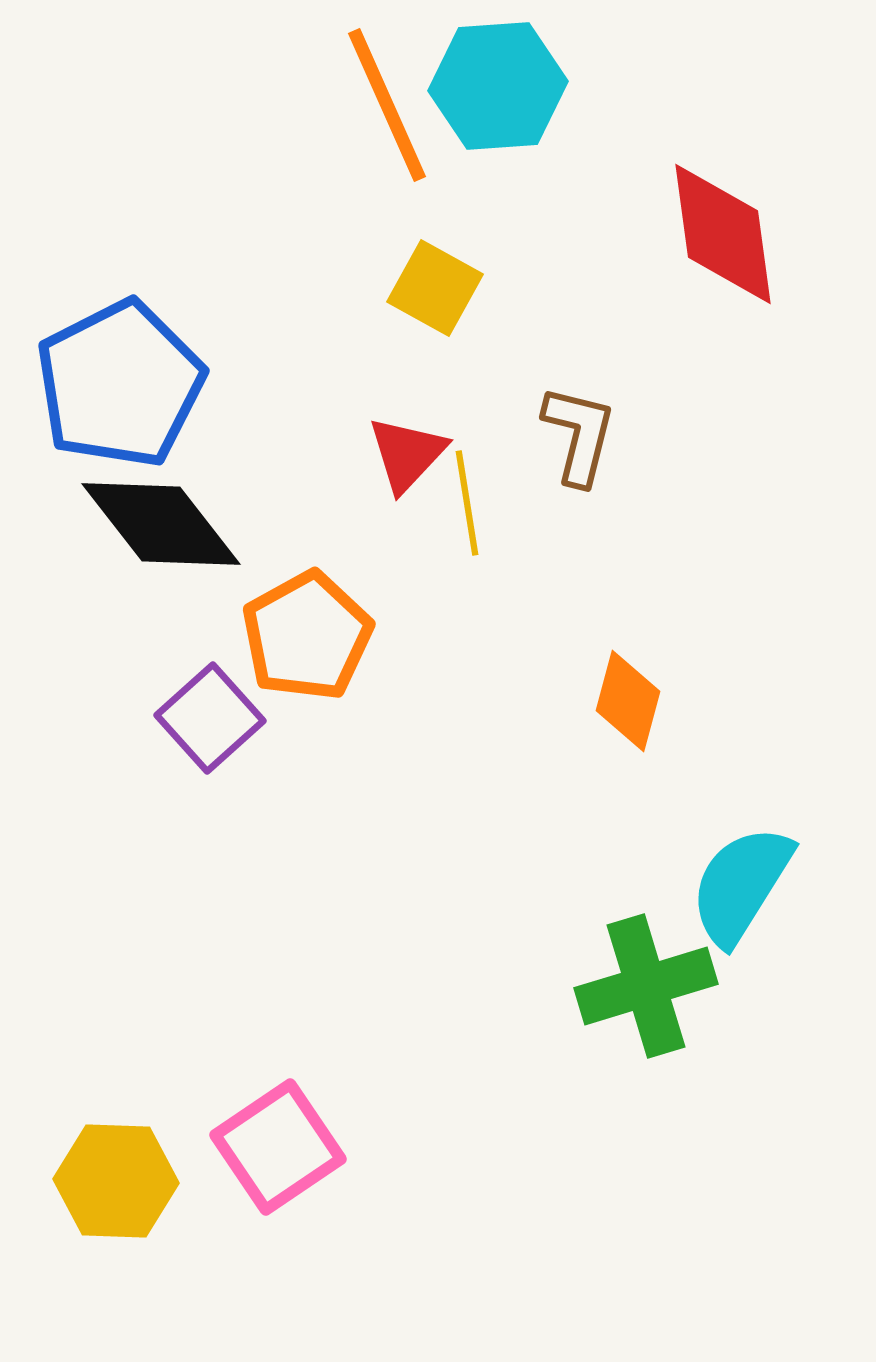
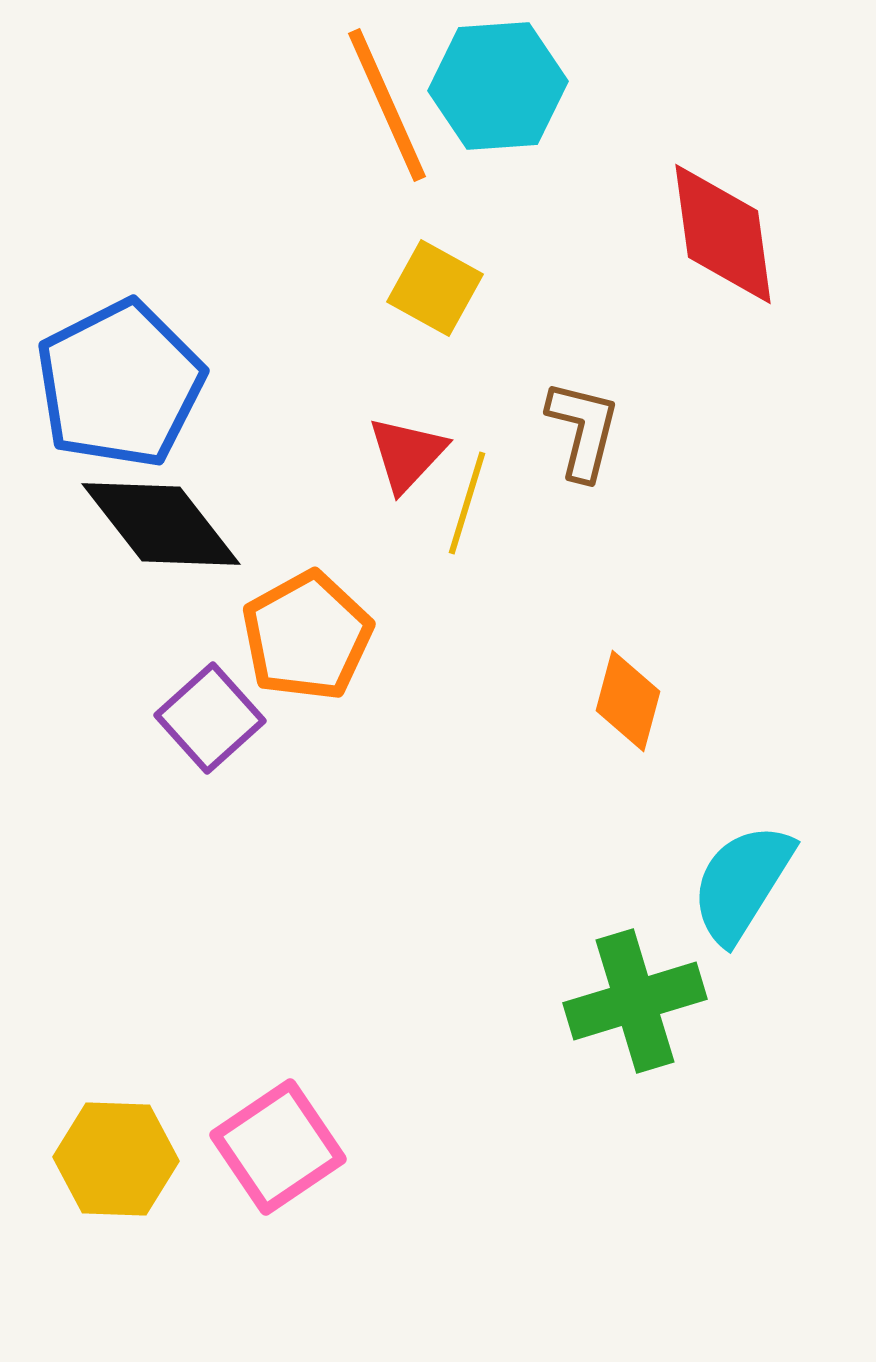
brown L-shape: moved 4 px right, 5 px up
yellow line: rotated 26 degrees clockwise
cyan semicircle: moved 1 px right, 2 px up
green cross: moved 11 px left, 15 px down
yellow hexagon: moved 22 px up
